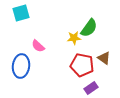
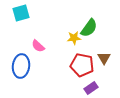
brown triangle: rotated 24 degrees clockwise
